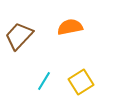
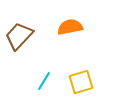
yellow square: rotated 15 degrees clockwise
